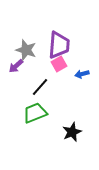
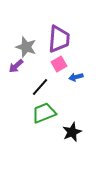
purple trapezoid: moved 6 px up
gray star: moved 3 px up
blue arrow: moved 6 px left, 3 px down
green trapezoid: moved 9 px right
